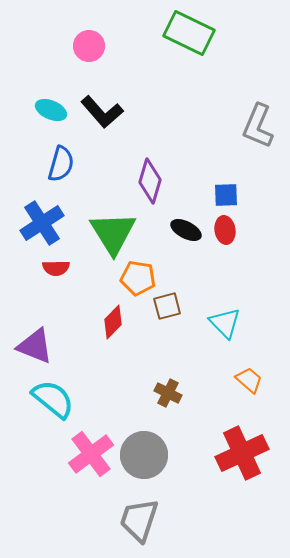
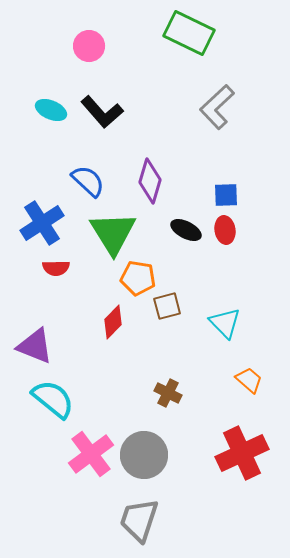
gray L-shape: moved 41 px left, 19 px up; rotated 24 degrees clockwise
blue semicircle: moved 27 px right, 17 px down; rotated 63 degrees counterclockwise
